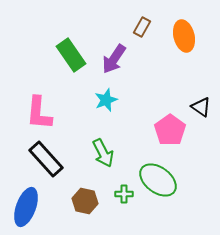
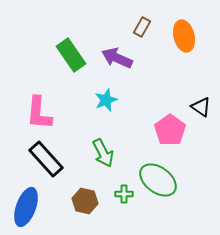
purple arrow: moved 3 px right, 1 px up; rotated 80 degrees clockwise
